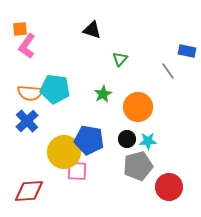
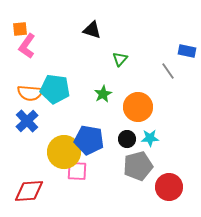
cyan star: moved 2 px right, 3 px up
